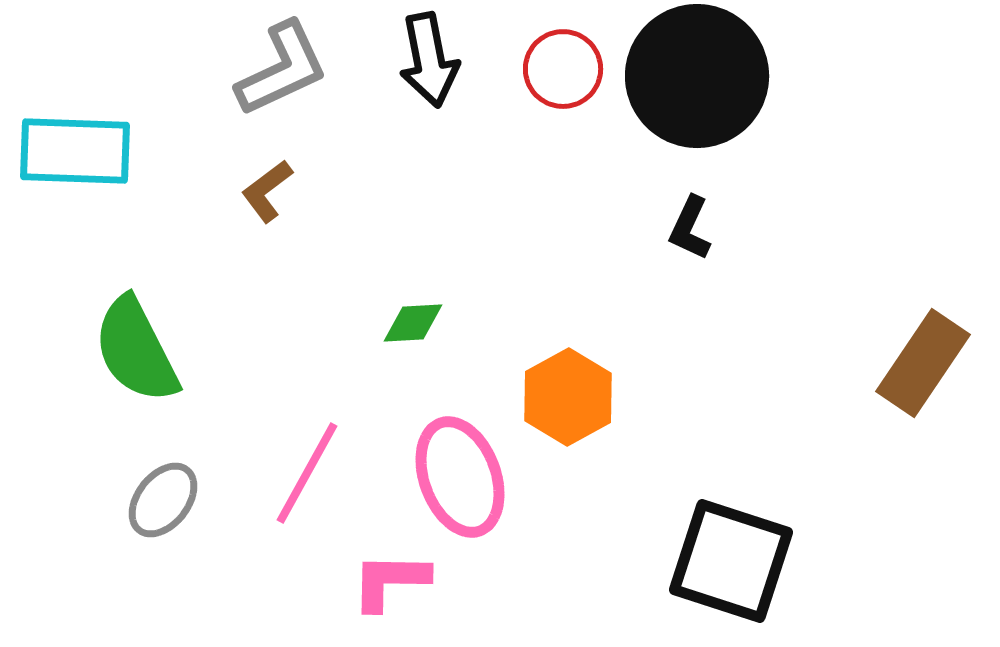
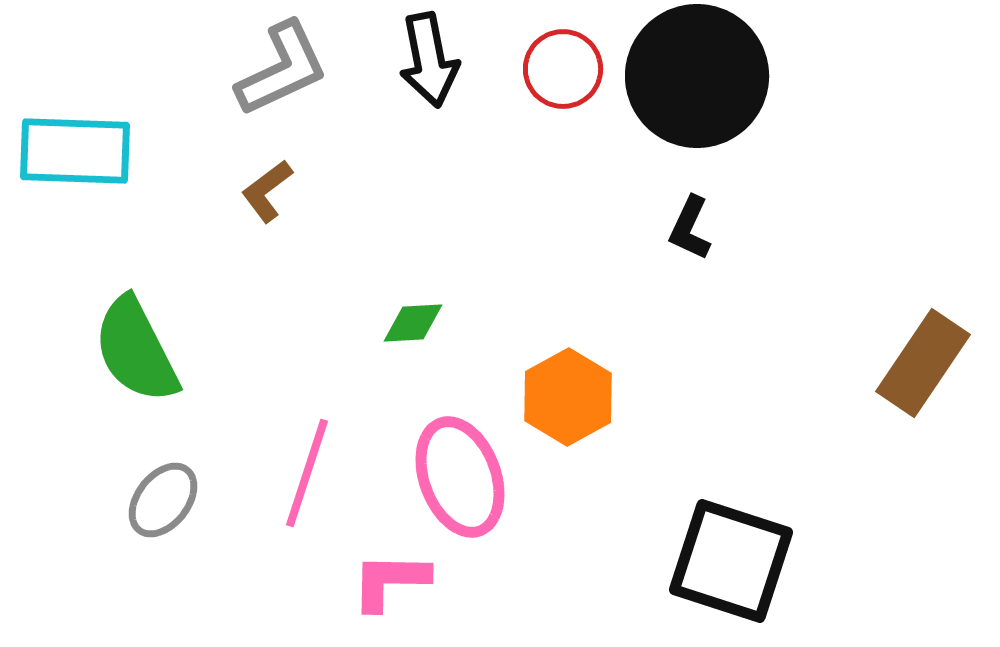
pink line: rotated 11 degrees counterclockwise
